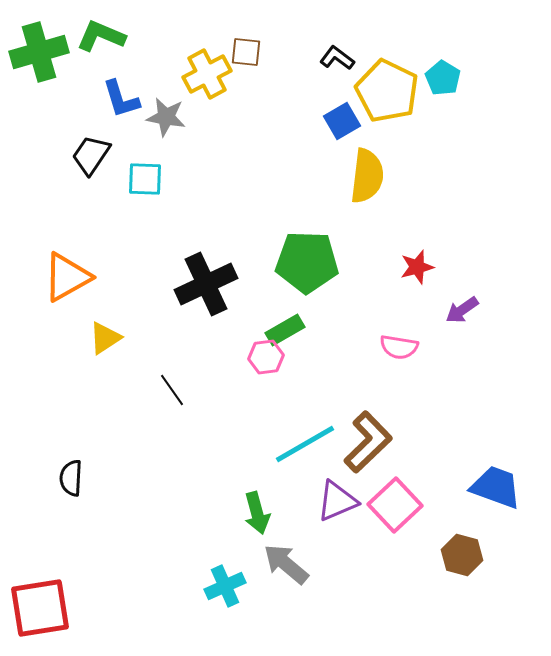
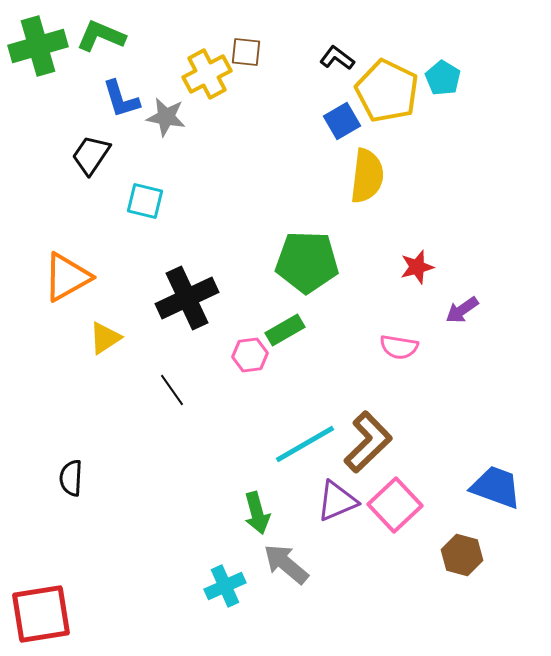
green cross: moved 1 px left, 6 px up
cyan square: moved 22 px down; rotated 12 degrees clockwise
black cross: moved 19 px left, 14 px down
pink hexagon: moved 16 px left, 2 px up
red square: moved 1 px right, 6 px down
